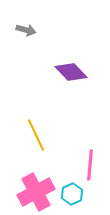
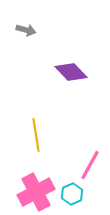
yellow line: rotated 16 degrees clockwise
pink line: rotated 24 degrees clockwise
